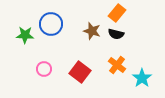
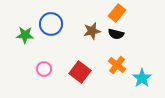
brown star: rotated 30 degrees counterclockwise
